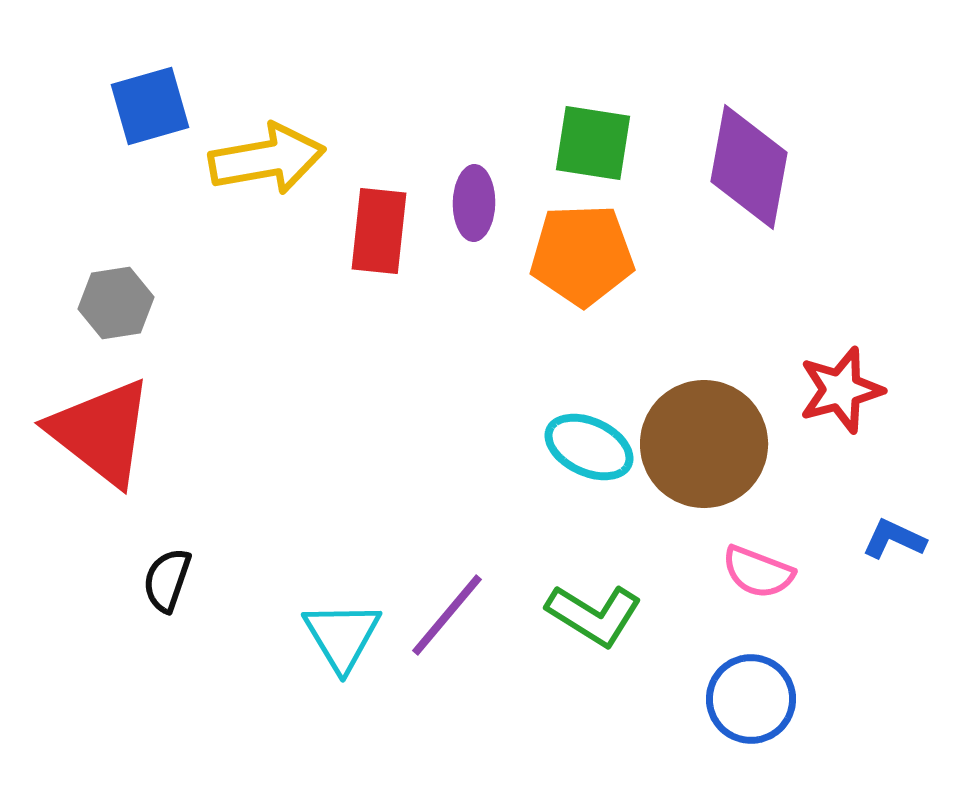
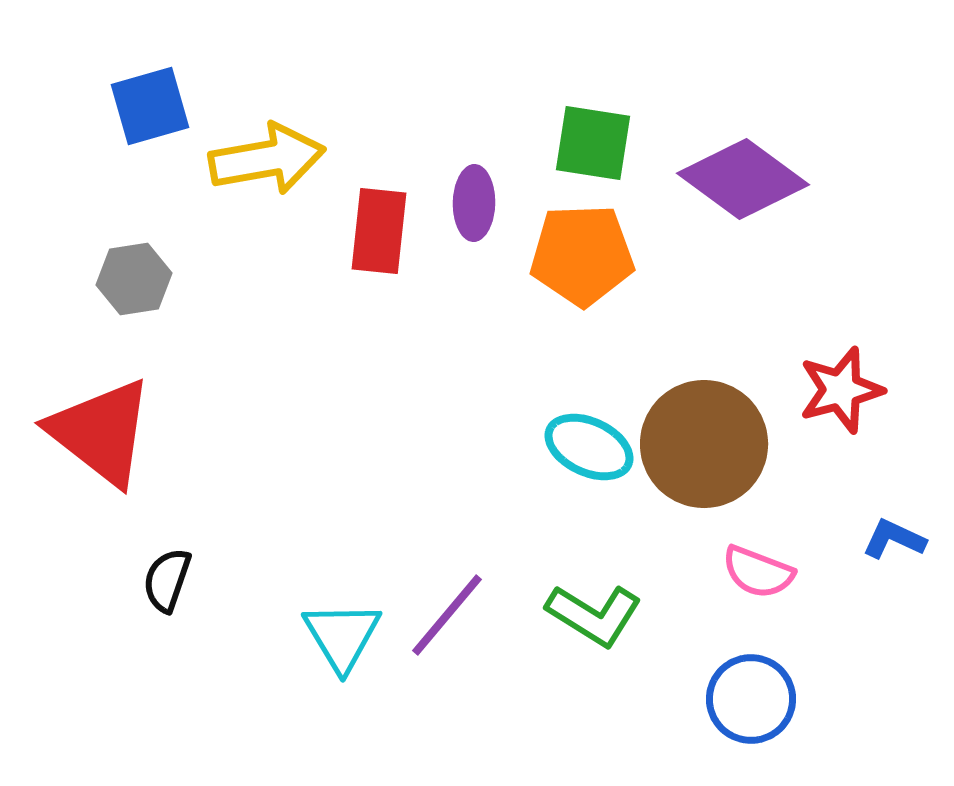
purple diamond: moved 6 px left, 12 px down; rotated 64 degrees counterclockwise
gray hexagon: moved 18 px right, 24 px up
